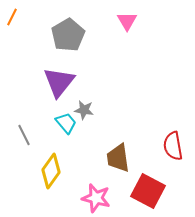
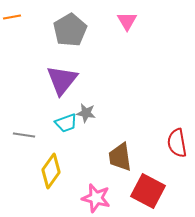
orange line: rotated 54 degrees clockwise
gray pentagon: moved 2 px right, 5 px up
purple triangle: moved 3 px right, 2 px up
gray star: moved 2 px right, 3 px down
cyan trapezoid: rotated 110 degrees clockwise
gray line: rotated 55 degrees counterclockwise
red semicircle: moved 4 px right, 3 px up
brown trapezoid: moved 2 px right, 1 px up
